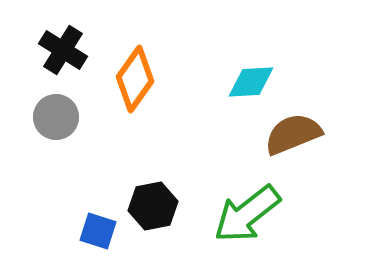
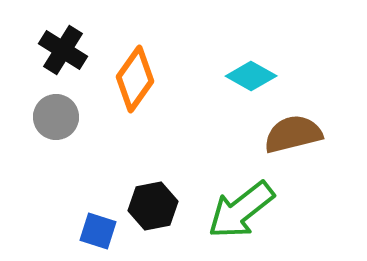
cyan diamond: moved 6 px up; rotated 33 degrees clockwise
brown semicircle: rotated 8 degrees clockwise
green arrow: moved 6 px left, 4 px up
